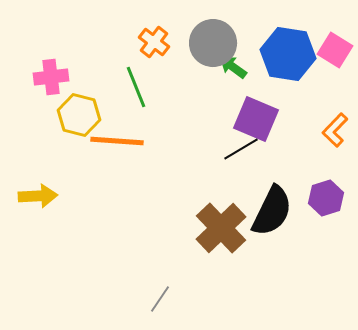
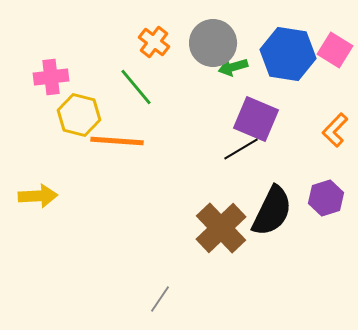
green arrow: rotated 52 degrees counterclockwise
green line: rotated 18 degrees counterclockwise
